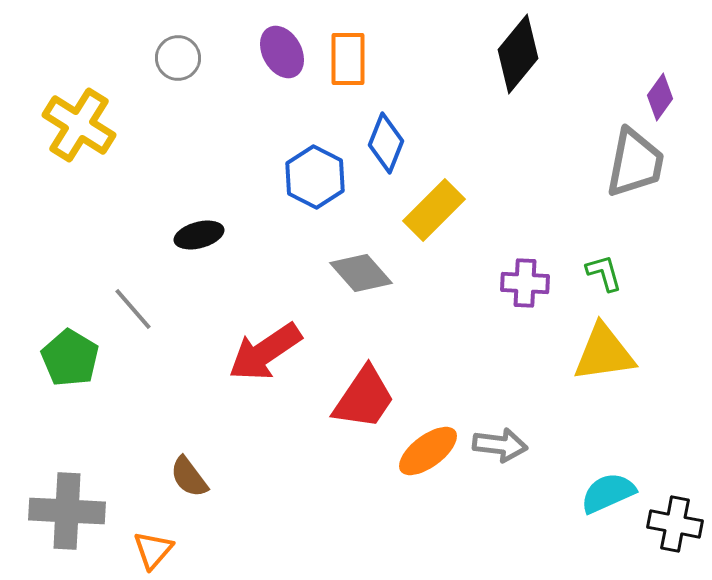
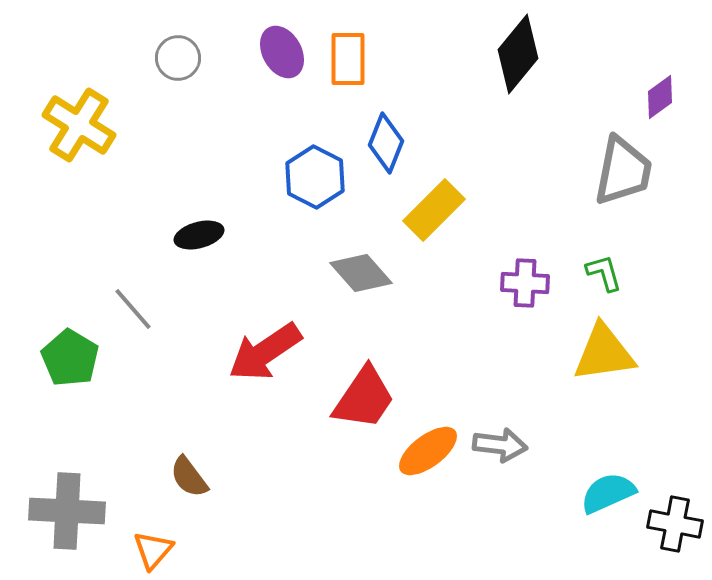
purple diamond: rotated 18 degrees clockwise
gray trapezoid: moved 12 px left, 8 px down
